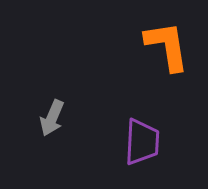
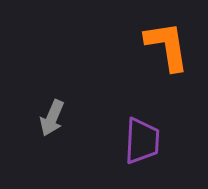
purple trapezoid: moved 1 px up
